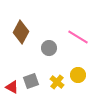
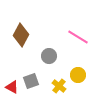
brown diamond: moved 3 px down
gray circle: moved 8 px down
yellow cross: moved 2 px right, 4 px down
